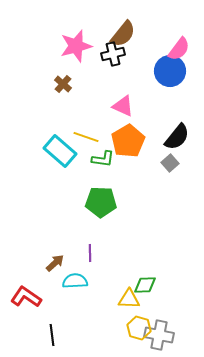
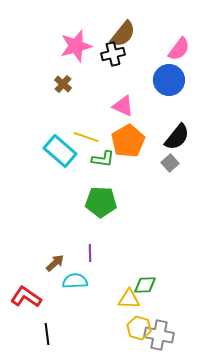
blue circle: moved 1 px left, 9 px down
black line: moved 5 px left, 1 px up
